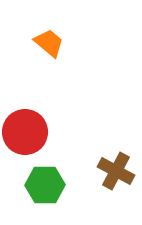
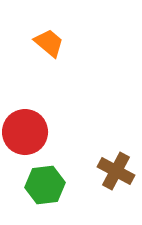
green hexagon: rotated 6 degrees counterclockwise
